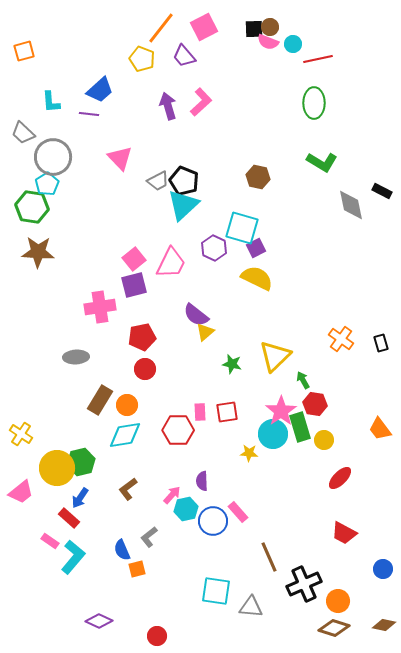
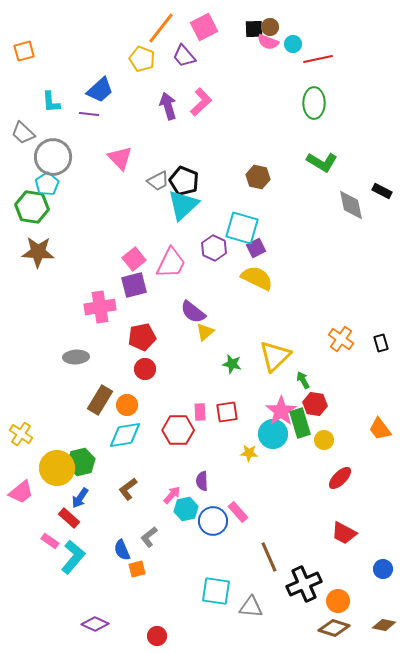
purple semicircle at (196, 315): moved 3 px left, 3 px up
green rectangle at (300, 427): moved 4 px up
purple diamond at (99, 621): moved 4 px left, 3 px down
